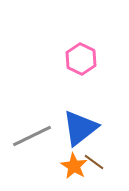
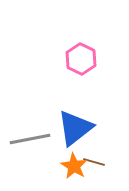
blue triangle: moved 5 px left
gray line: moved 2 px left, 3 px down; rotated 15 degrees clockwise
brown line: rotated 20 degrees counterclockwise
